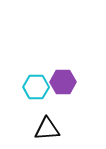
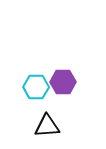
black triangle: moved 3 px up
